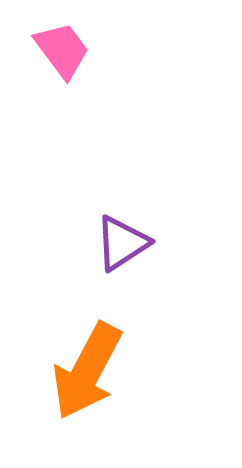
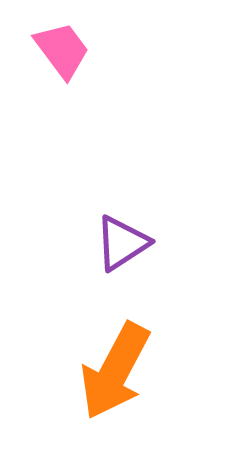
orange arrow: moved 28 px right
